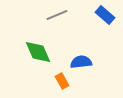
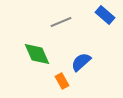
gray line: moved 4 px right, 7 px down
green diamond: moved 1 px left, 2 px down
blue semicircle: rotated 35 degrees counterclockwise
